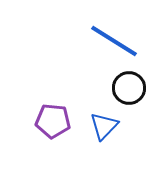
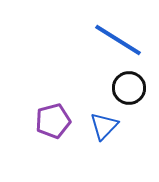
blue line: moved 4 px right, 1 px up
purple pentagon: rotated 20 degrees counterclockwise
